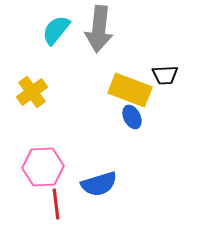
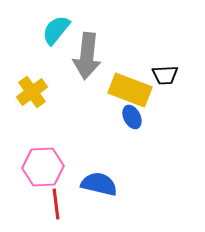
gray arrow: moved 12 px left, 27 px down
blue semicircle: rotated 150 degrees counterclockwise
